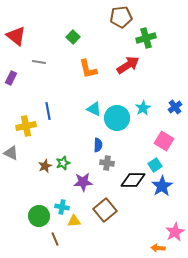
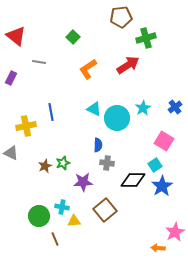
orange L-shape: rotated 70 degrees clockwise
blue line: moved 3 px right, 1 px down
